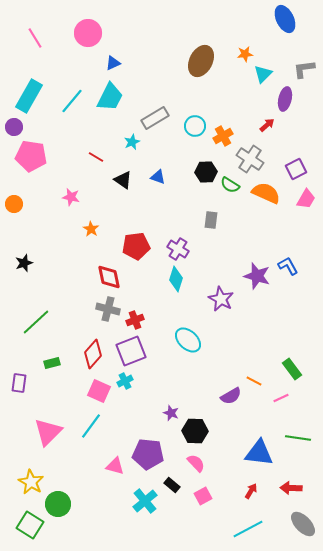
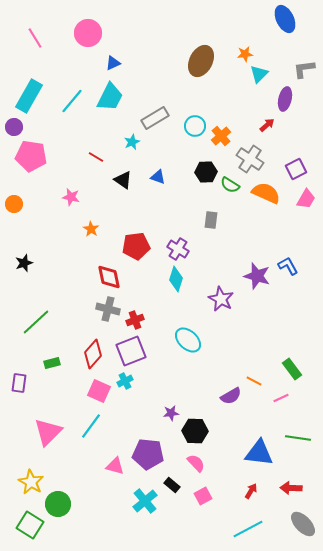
cyan triangle at (263, 74): moved 4 px left
orange cross at (223, 136): moved 2 px left; rotated 12 degrees counterclockwise
purple star at (171, 413): rotated 28 degrees counterclockwise
